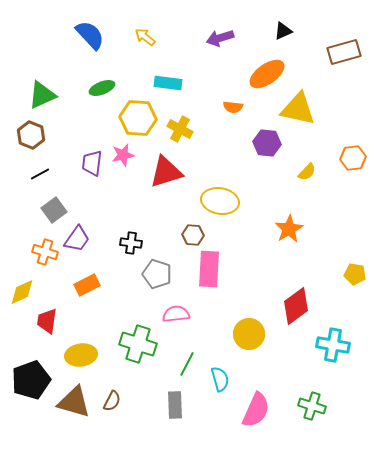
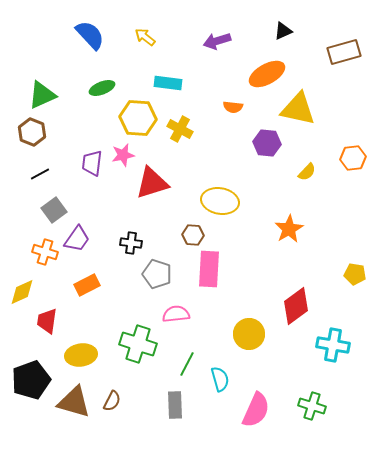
purple arrow at (220, 38): moved 3 px left, 3 px down
orange ellipse at (267, 74): rotated 6 degrees clockwise
brown hexagon at (31, 135): moved 1 px right, 3 px up
red triangle at (166, 172): moved 14 px left, 11 px down
